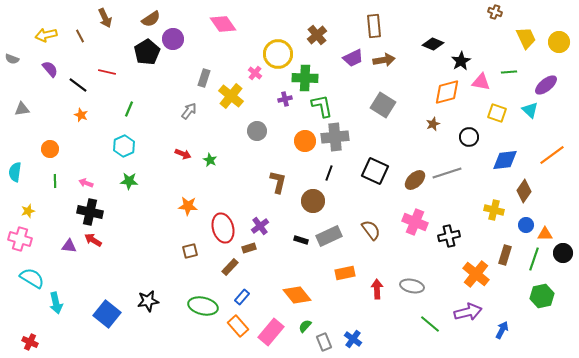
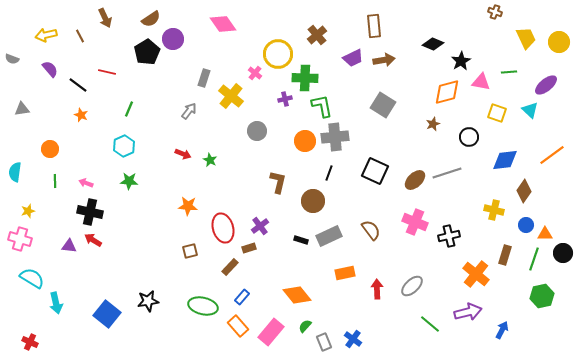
gray ellipse at (412, 286): rotated 55 degrees counterclockwise
